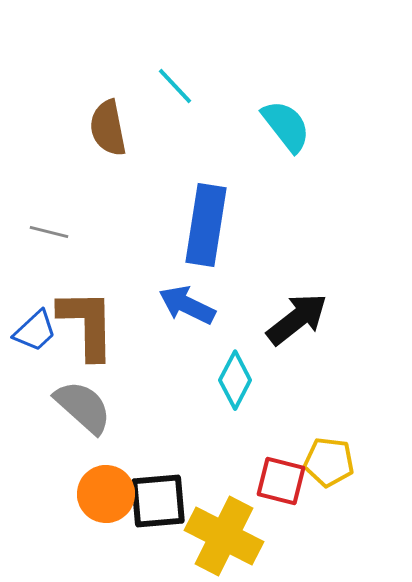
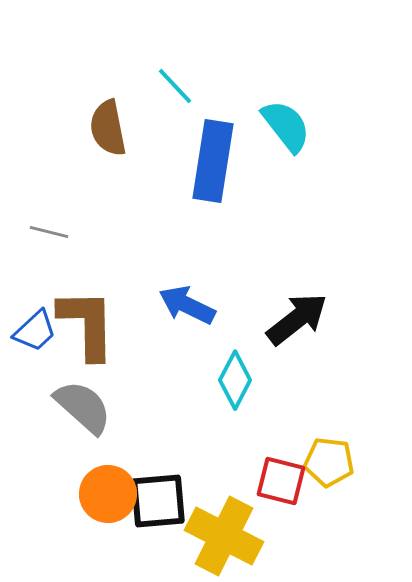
blue rectangle: moved 7 px right, 64 px up
orange circle: moved 2 px right
